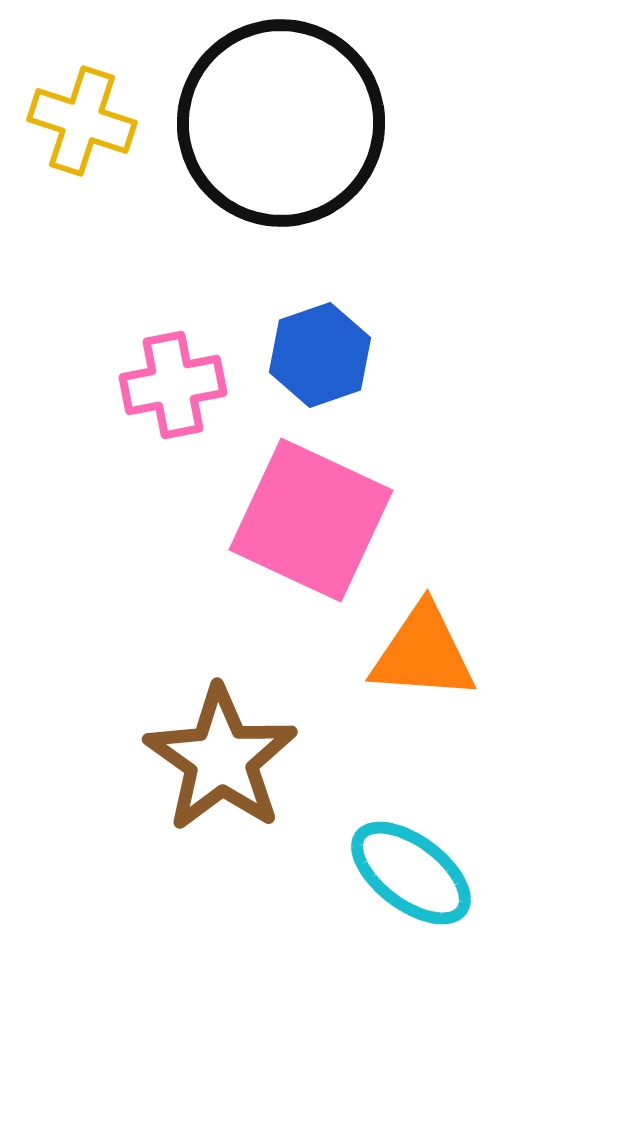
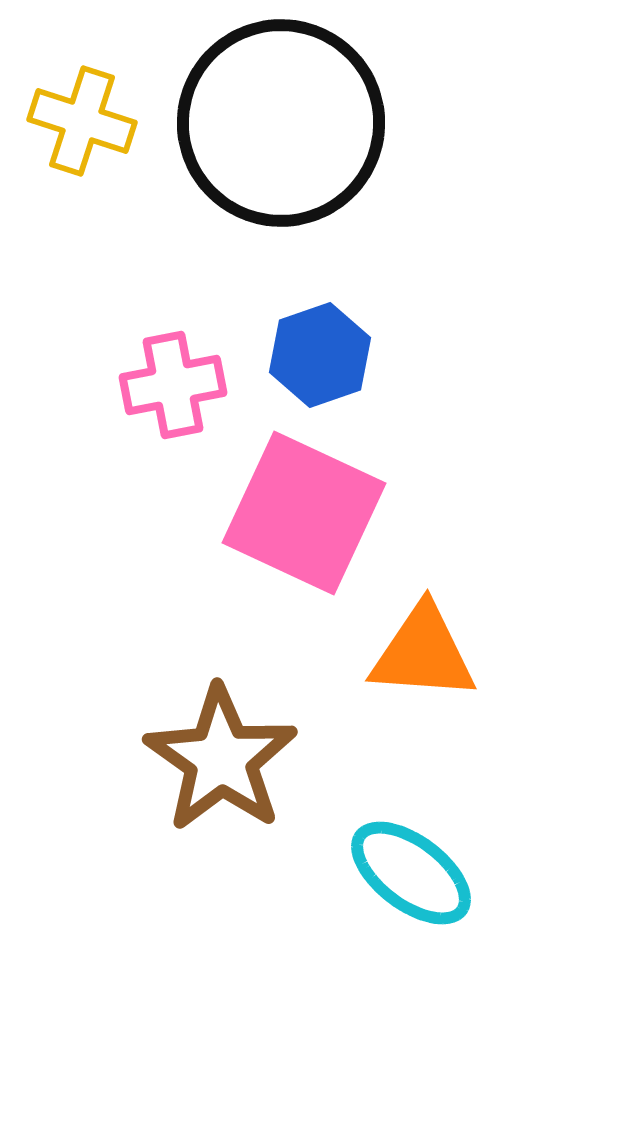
pink square: moved 7 px left, 7 px up
